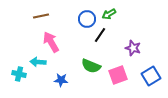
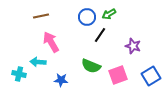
blue circle: moved 2 px up
purple star: moved 2 px up
